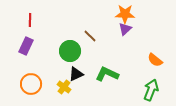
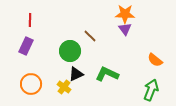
purple triangle: rotated 24 degrees counterclockwise
